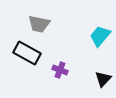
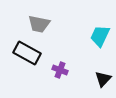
cyan trapezoid: rotated 15 degrees counterclockwise
